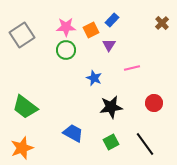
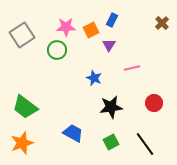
blue rectangle: rotated 16 degrees counterclockwise
green circle: moved 9 px left
orange star: moved 5 px up
